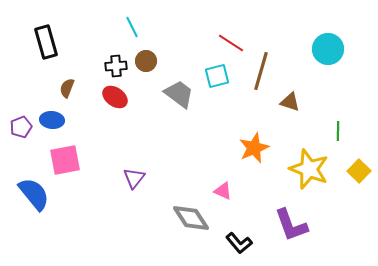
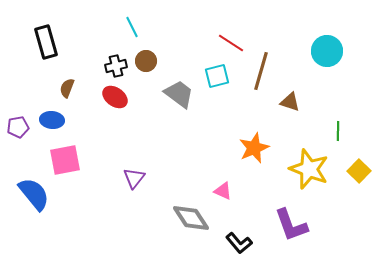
cyan circle: moved 1 px left, 2 px down
black cross: rotated 10 degrees counterclockwise
purple pentagon: moved 3 px left; rotated 10 degrees clockwise
